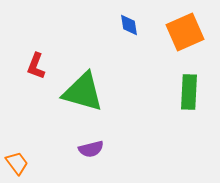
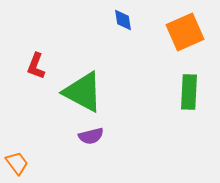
blue diamond: moved 6 px left, 5 px up
green triangle: rotated 12 degrees clockwise
purple semicircle: moved 13 px up
